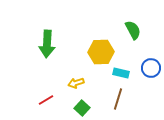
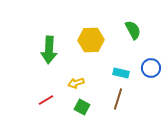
green arrow: moved 2 px right, 6 px down
yellow hexagon: moved 10 px left, 12 px up
green square: moved 1 px up; rotated 14 degrees counterclockwise
